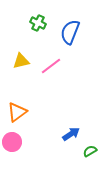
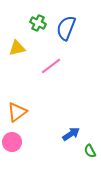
blue semicircle: moved 4 px left, 4 px up
yellow triangle: moved 4 px left, 13 px up
green semicircle: rotated 88 degrees counterclockwise
